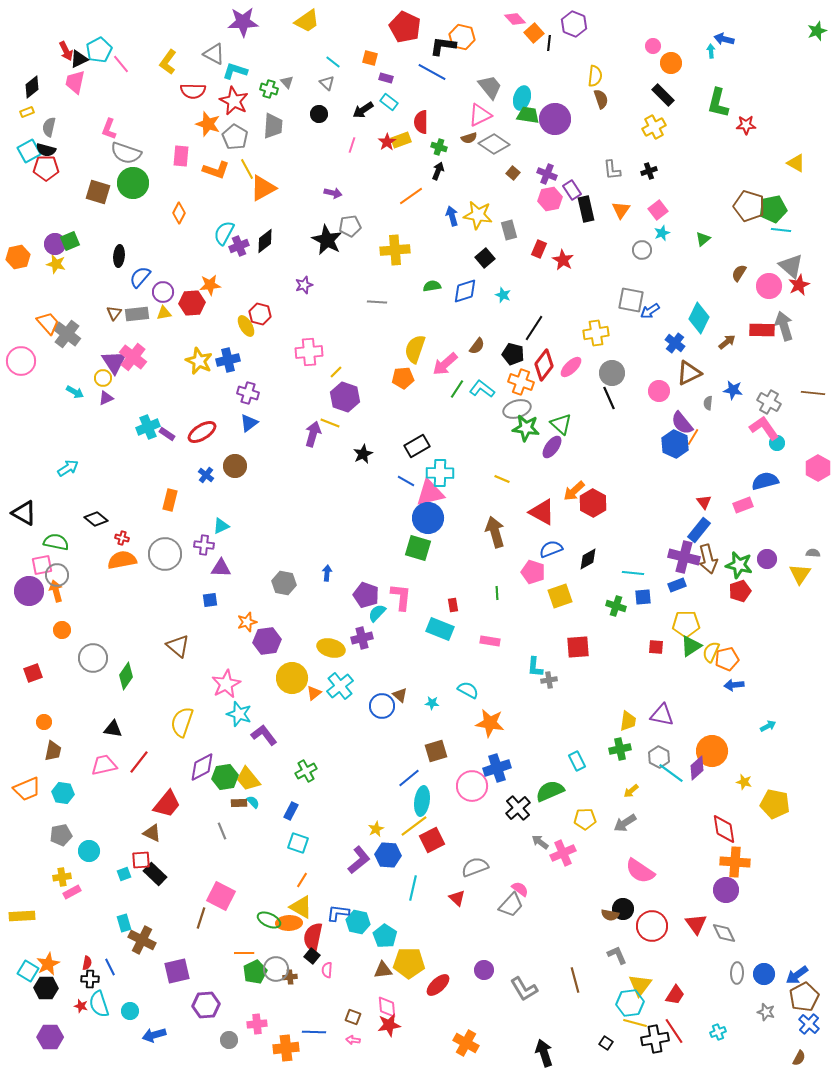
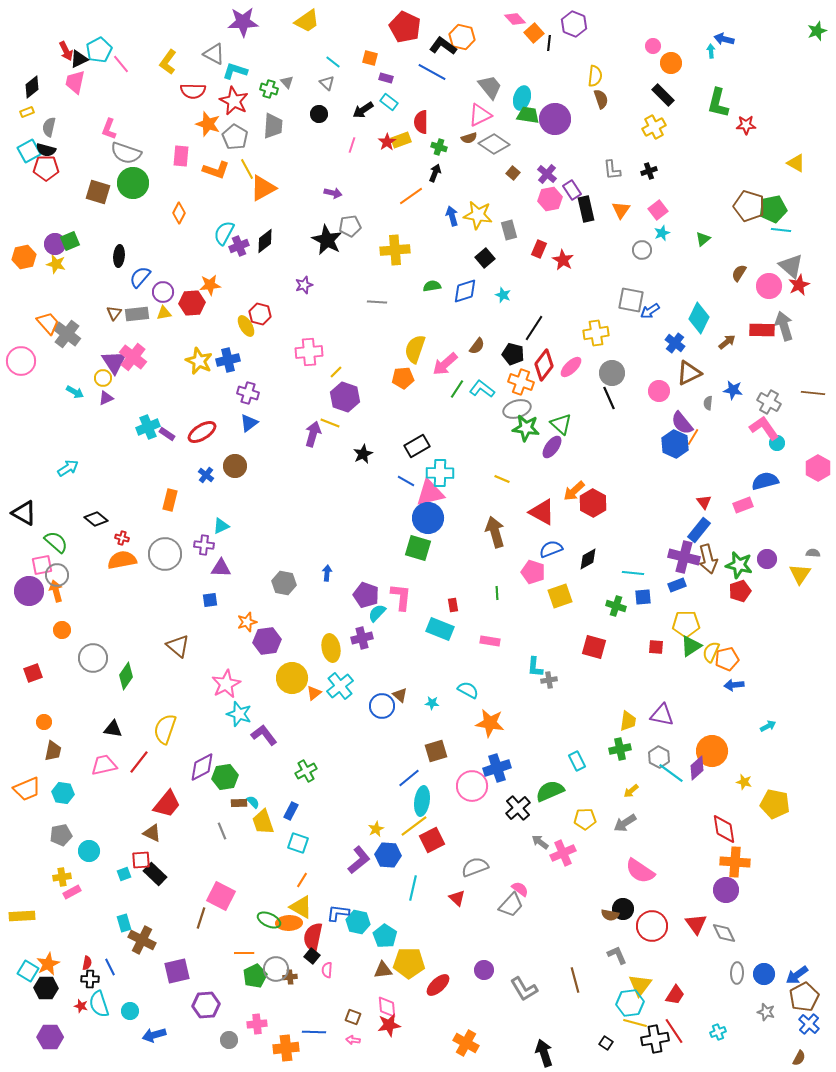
black L-shape at (443, 46): rotated 28 degrees clockwise
black arrow at (438, 171): moved 3 px left, 2 px down
purple cross at (547, 174): rotated 18 degrees clockwise
orange hexagon at (18, 257): moved 6 px right
green semicircle at (56, 542): rotated 30 degrees clockwise
red square at (578, 647): moved 16 px right; rotated 20 degrees clockwise
yellow ellipse at (331, 648): rotated 64 degrees clockwise
yellow semicircle at (182, 722): moved 17 px left, 7 px down
yellow trapezoid at (248, 779): moved 15 px right, 43 px down; rotated 20 degrees clockwise
green pentagon at (255, 972): moved 4 px down
